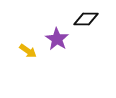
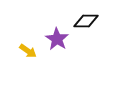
black diamond: moved 2 px down
